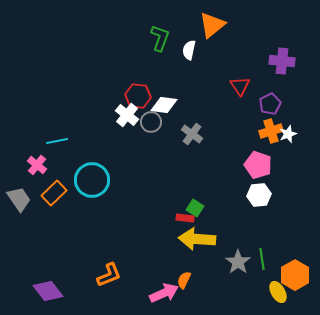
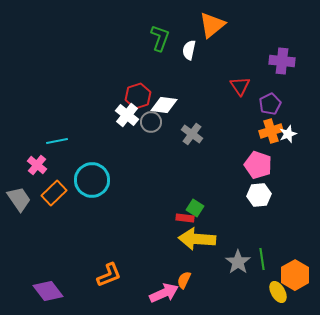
red hexagon: rotated 25 degrees counterclockwise
